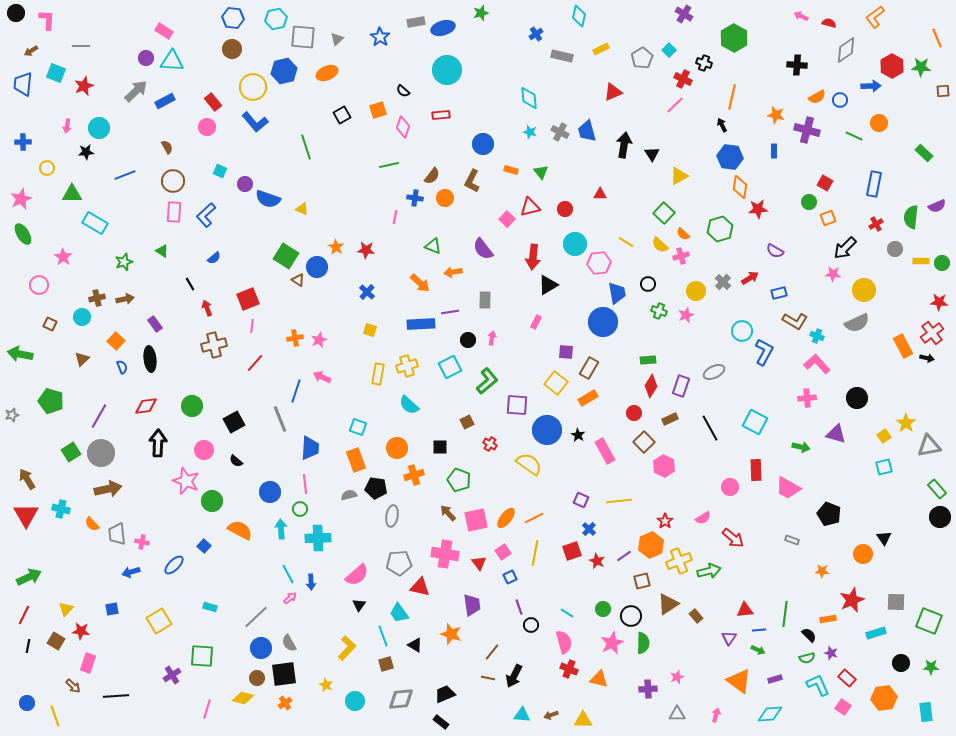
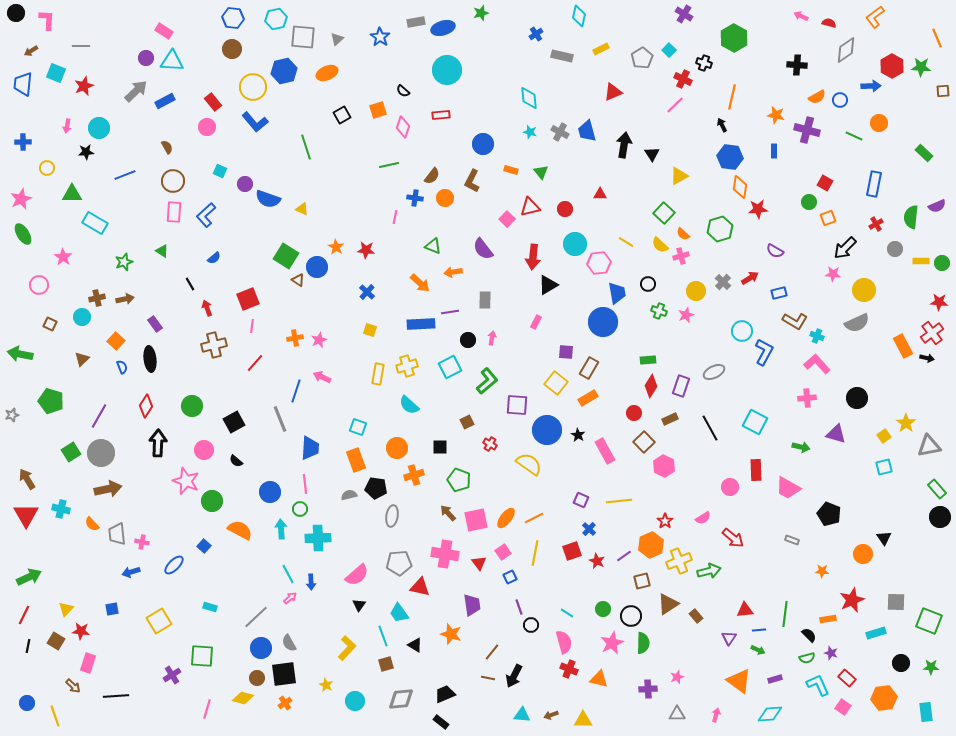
red diamond at (146, 406): rotated 50 degrees counterclockwise
